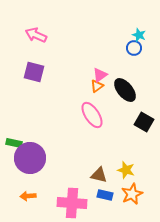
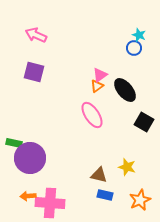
yellow star: moved 1 px right, 3 px up
orange star: moved 8 px right, 6 px down
pink cross: moved 22 px left
